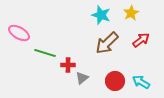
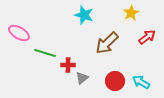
cyan star: moved 17 px left
red arrow: moved 6 px right, 3 px up
